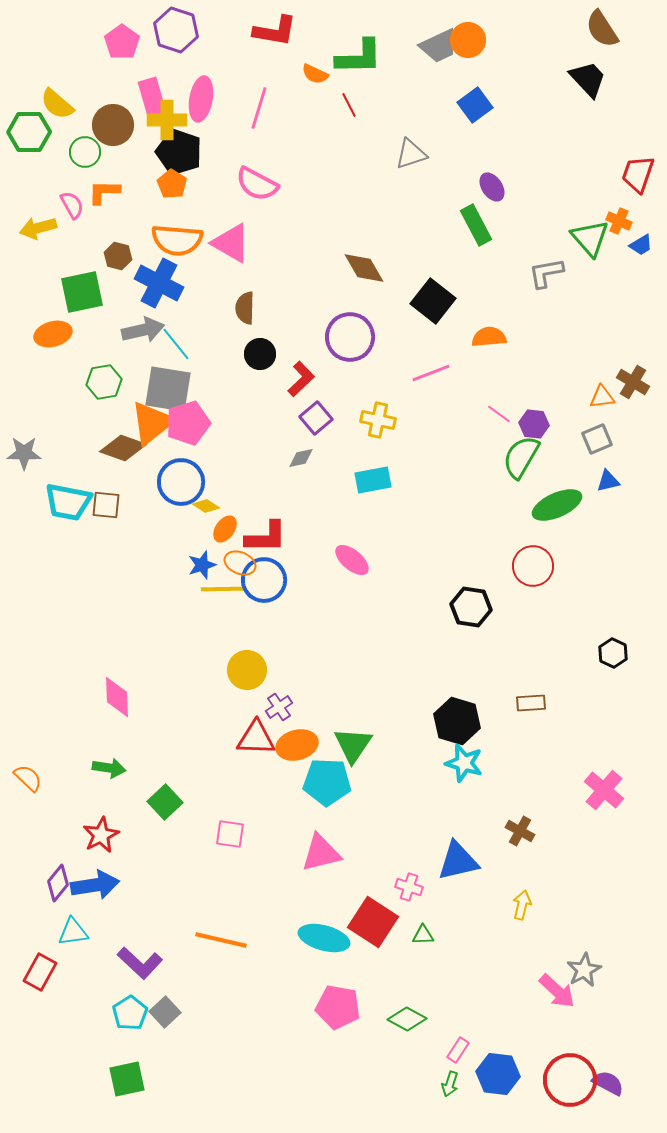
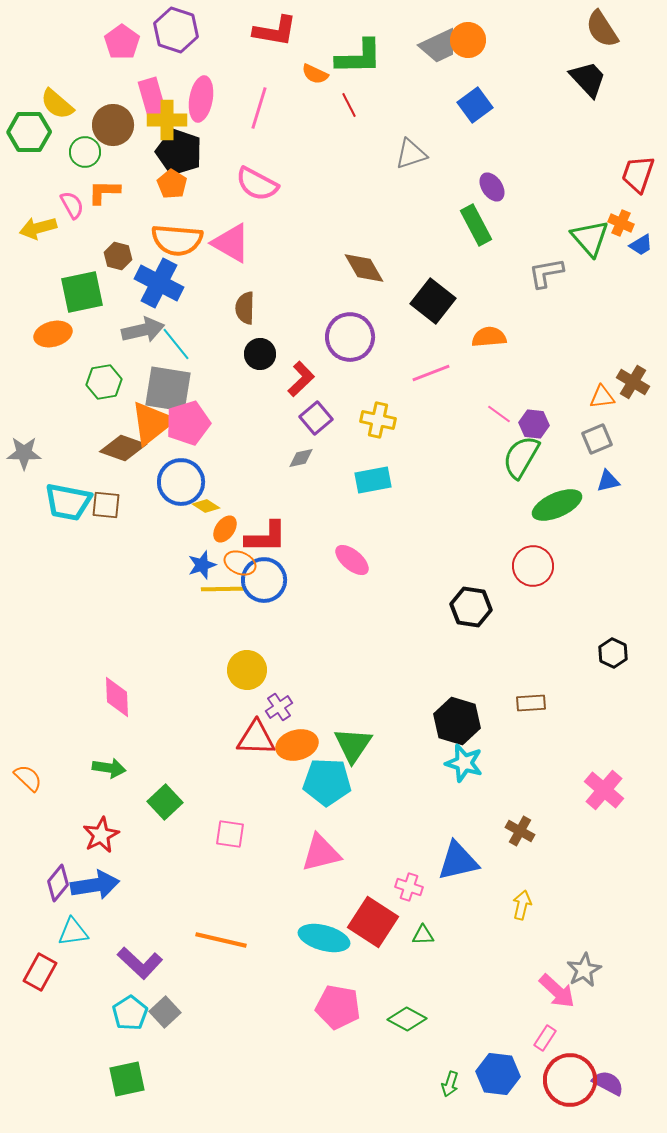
orange cross at (619, 221): moved 2 px right, 2 px down
pink rectangle at (458, 1050): moved 87 px right, 12 px up
